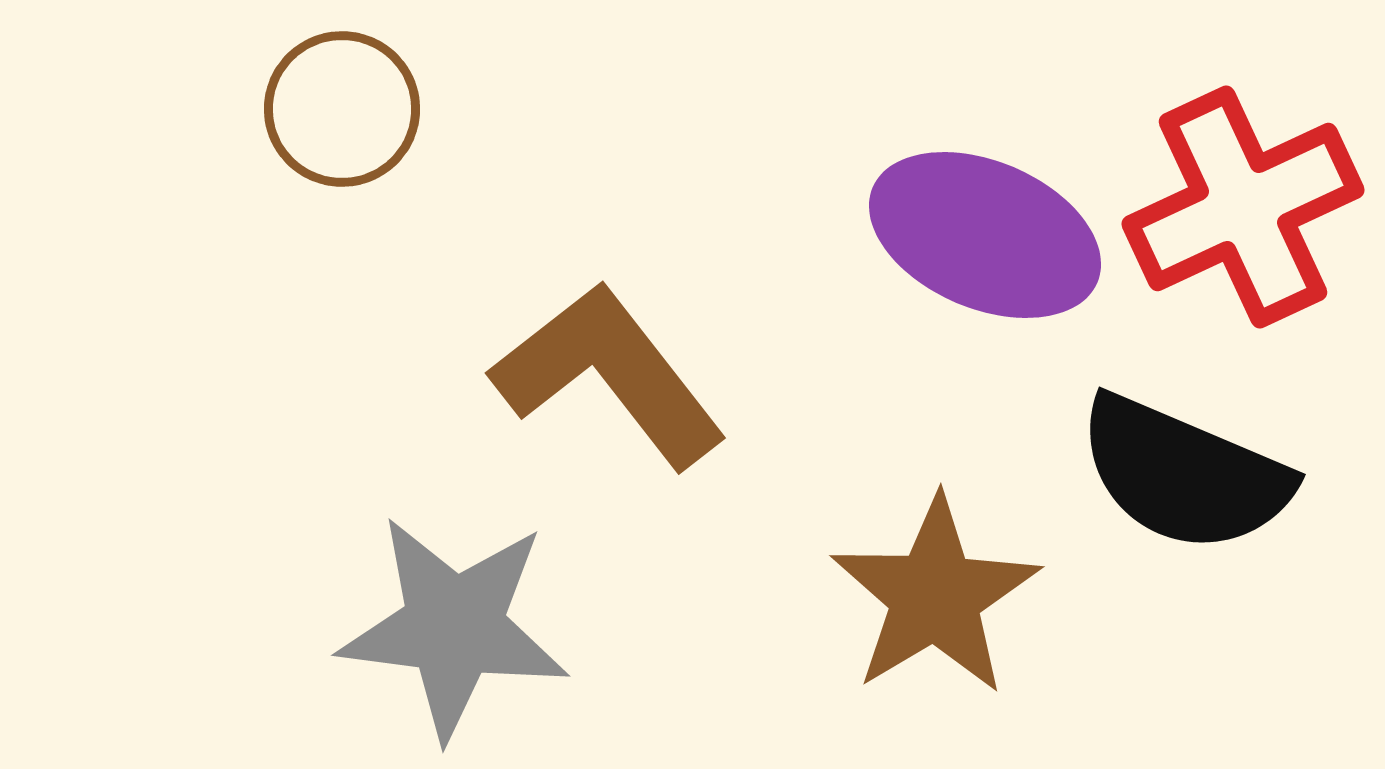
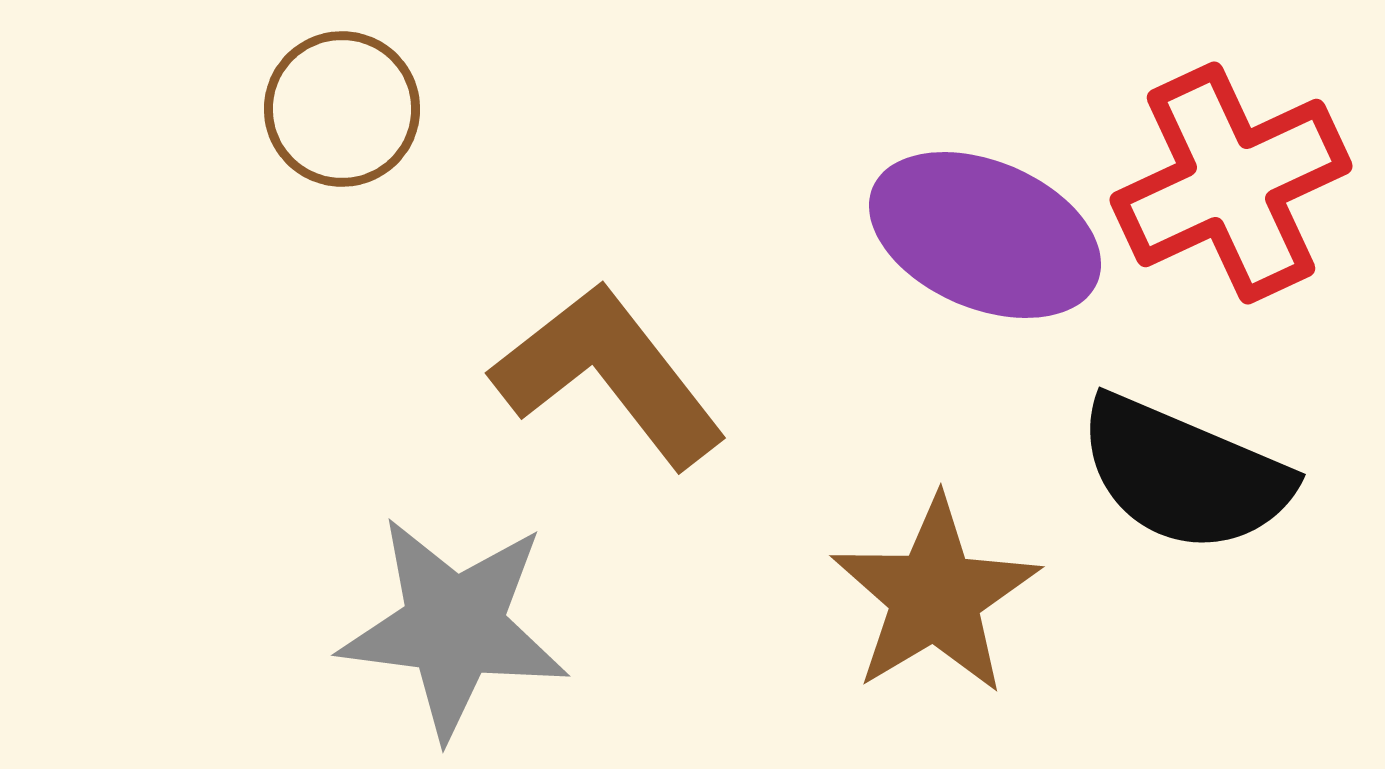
red cross: moved 12 px left, 24 px up
